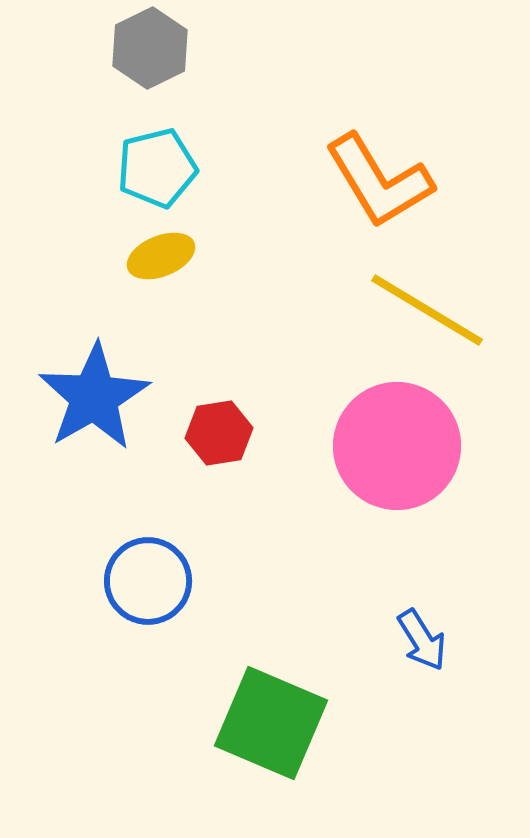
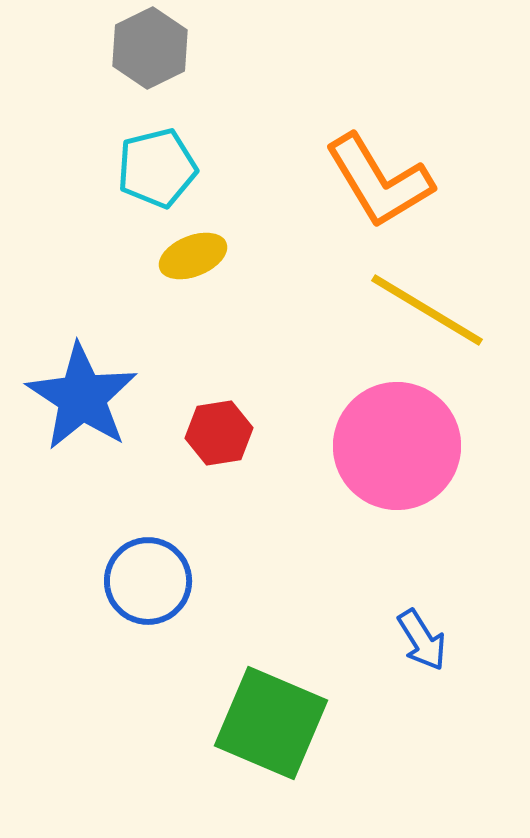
yellow ellipse: moved 32 px right
blue star: moved 12 px left; rotated 9 degrees counterclockwise
